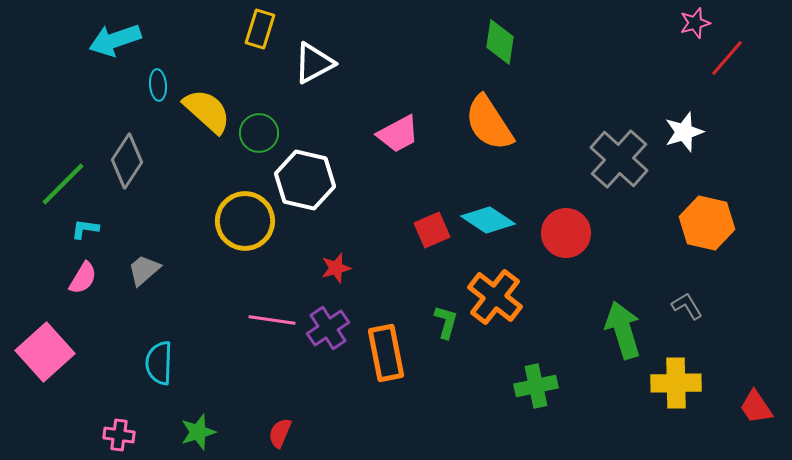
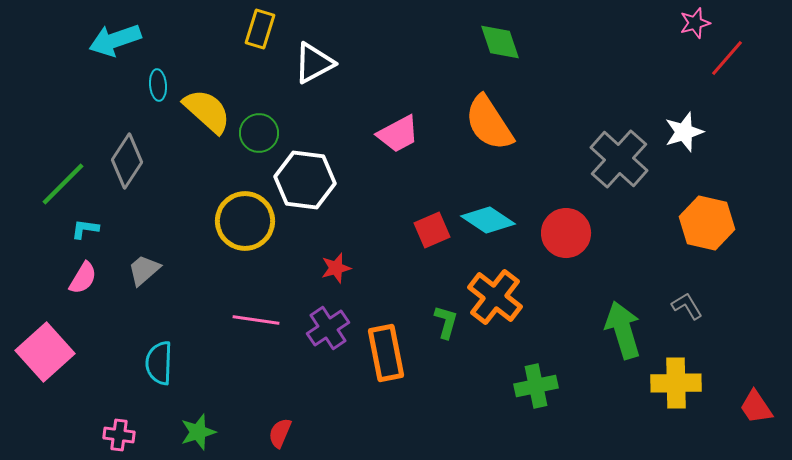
green diamond: rotated 27 degrees counterclockwise
white hexagon: rotated 6 degrees counterclockwise
pink line: moved 16 px left
